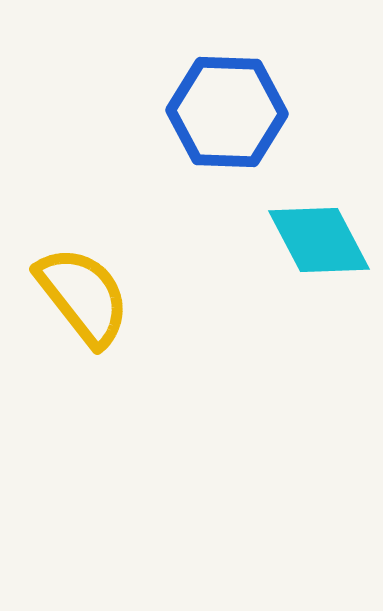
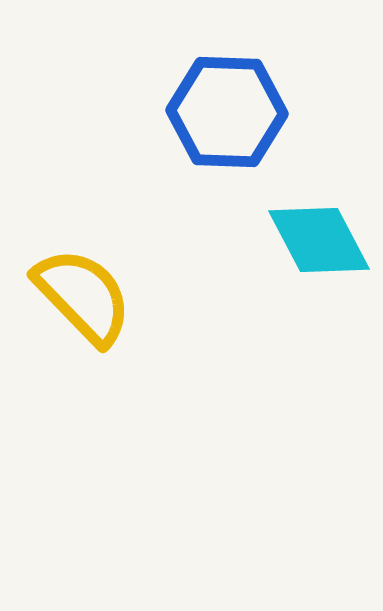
yellow semicircle: rotated 6 degrees counterclockwise
